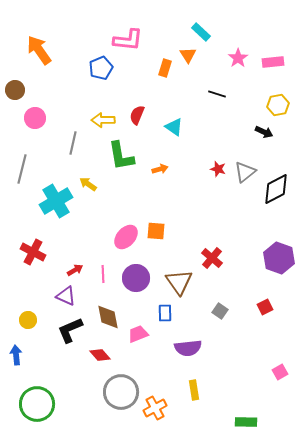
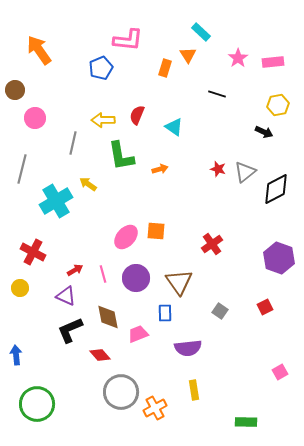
red cross at (212, 258): moved 14 px up; rotated 15 degrees clockwise
pink line at (103, 274): rotated 12 degrees counterclockwise
yellow circle at (28, 320): moved 8 px left, 32 px up
